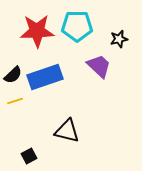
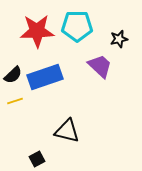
purple trapezoid: moved 1 px right
black square: moved 8 px right, 3 px down
